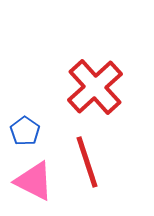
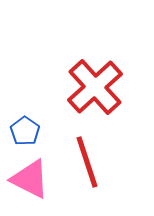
pink triangle: moved 4 px left, 2 px up
